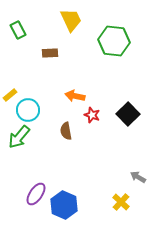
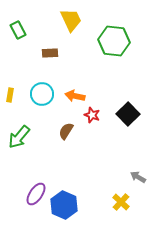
yellow rectangle: rotated 40 degrees counterclockwise
cyan circle: moved 14 px right, 16 px up
brown semicircle: rotated 42 degrees clockwise
